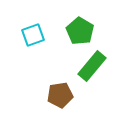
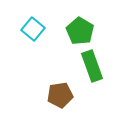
cyan square: moved 6 px up; rotated 30 degrees counterclockwise
green rectangle: rotated 60 degrees counterclockwise
